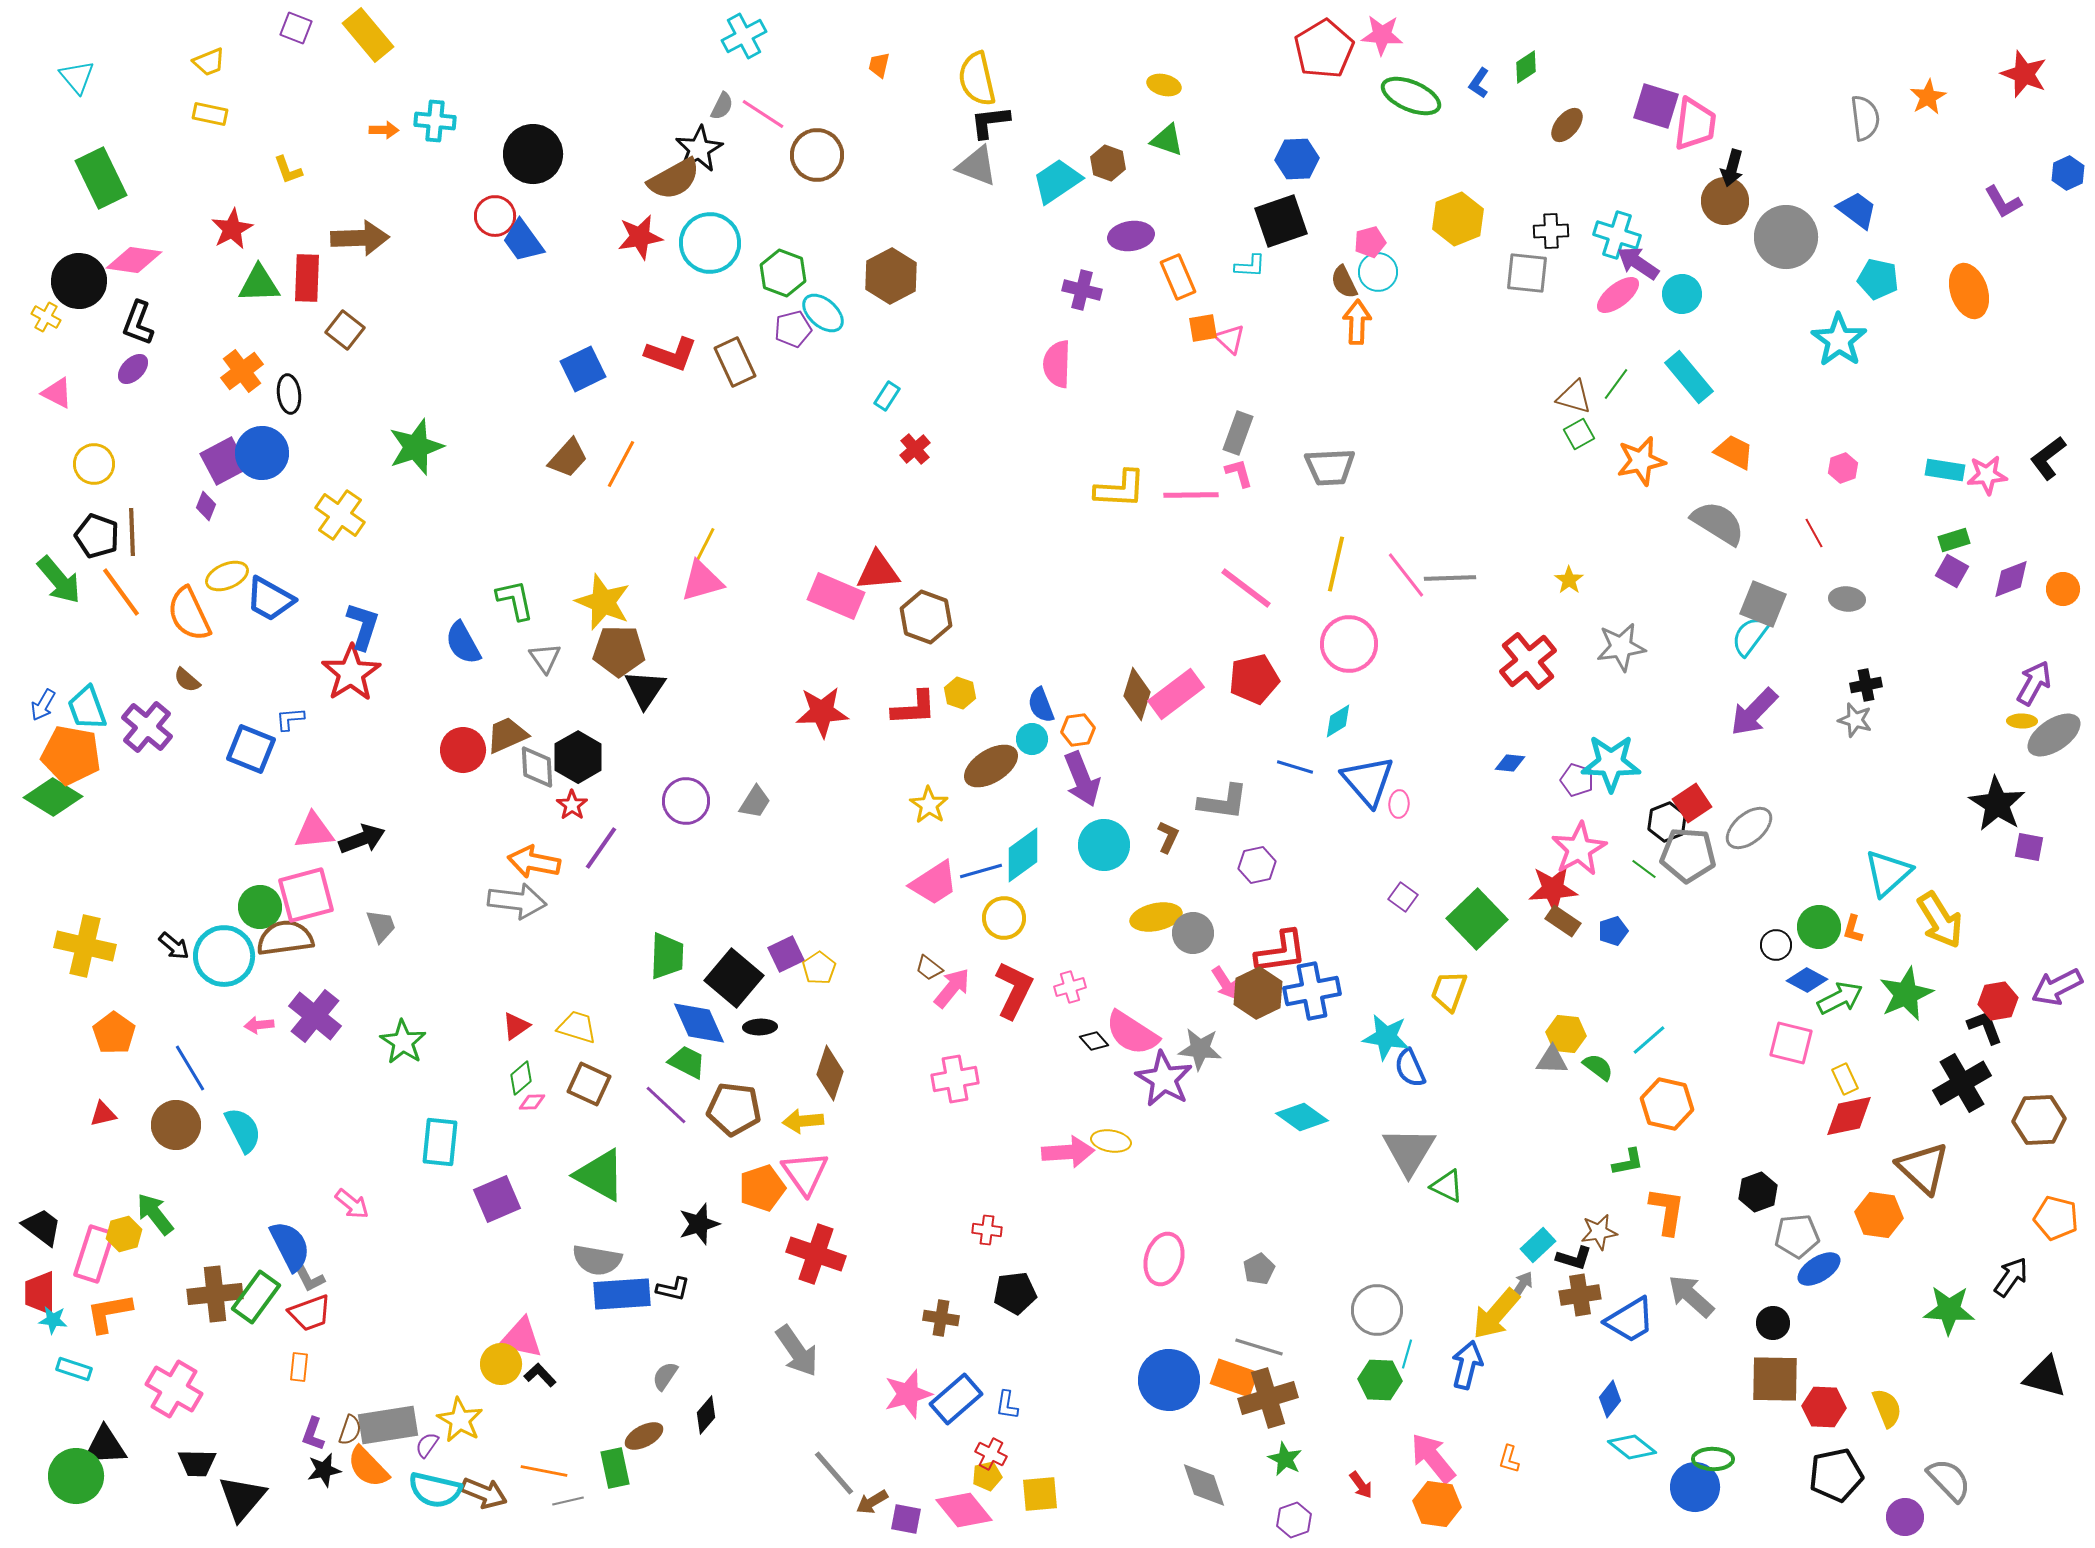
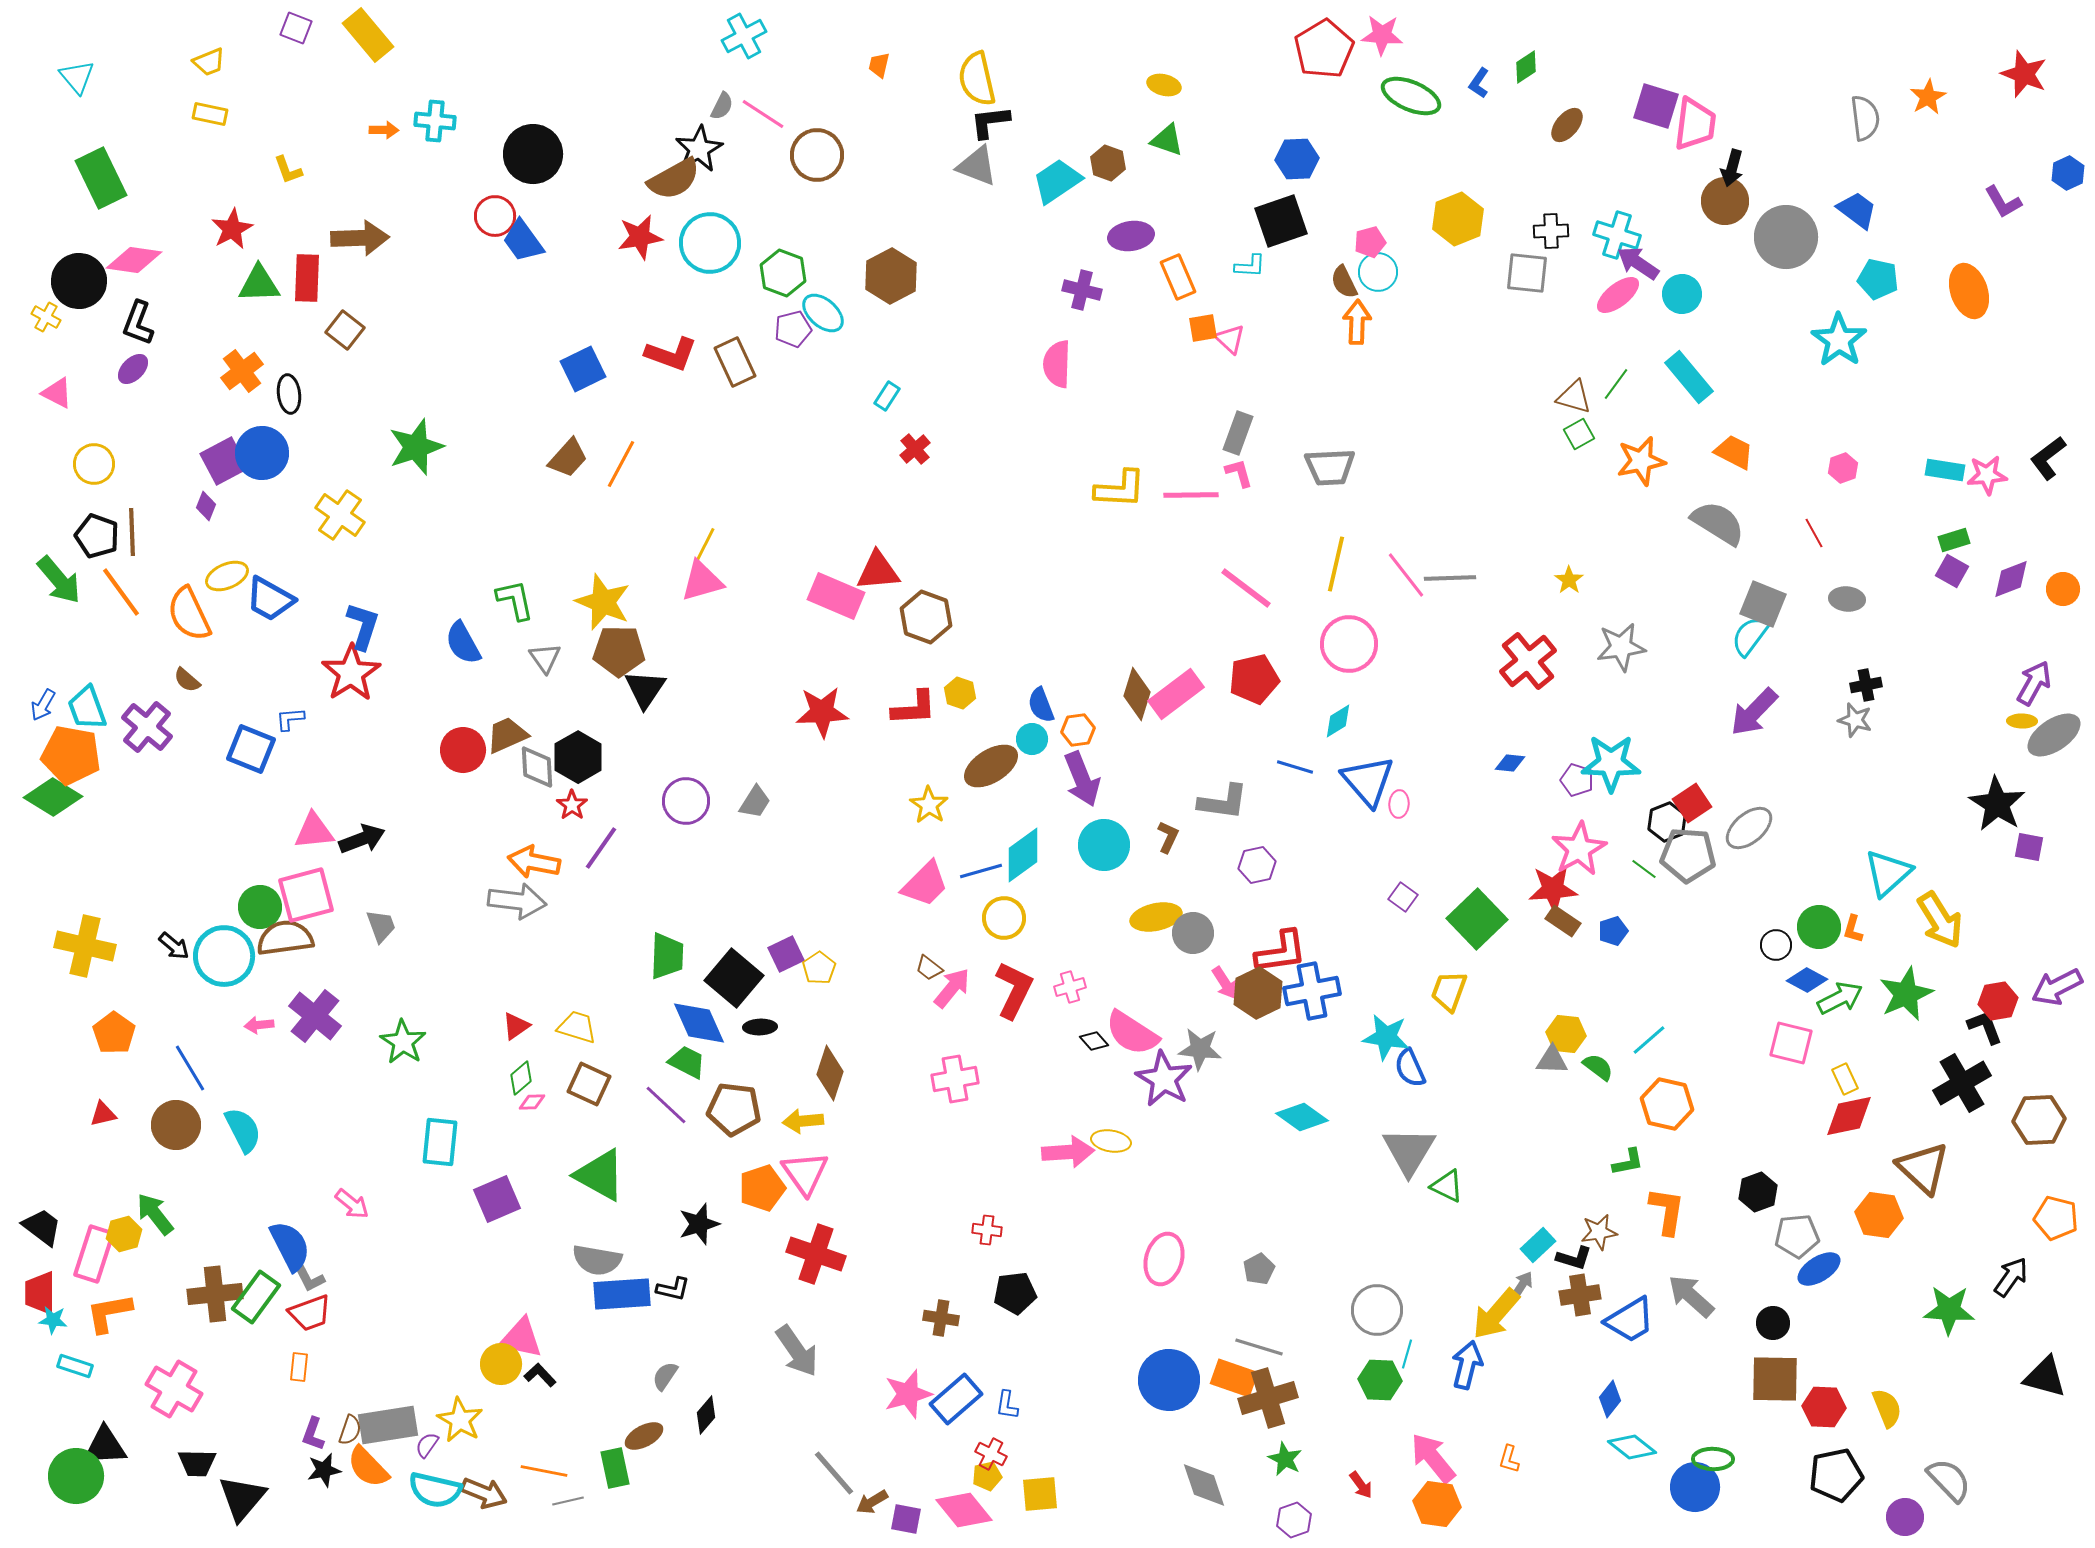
pink trapezoid at (934, 883): moved 9 px left, 1 px down; rotated 12 degrees counterclockwise
cyan rectangle at (74, 1369): moved 1 px right, 3 px up
